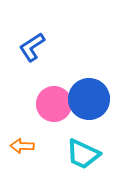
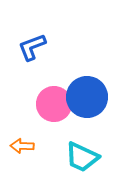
blue L-shape: rotated 12 degrees clockwise
blue circle: moved 2 px left, 2 px up
cyan trapezoid: moved 1 px left, 3 px down
